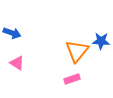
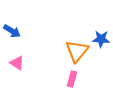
blue arrow: moved 2 px up; rotated 12 degrees clockwise
blue star: moved 2 px up
pink rectangle: rotated 56 degrees counterclockwise
